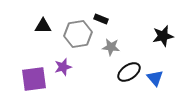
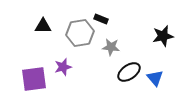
gray hexagon: moved 2 px right, 1 px up
